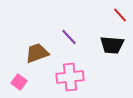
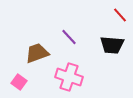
pink cross: moved 1 px left; rotated 24 degrees clockwise
